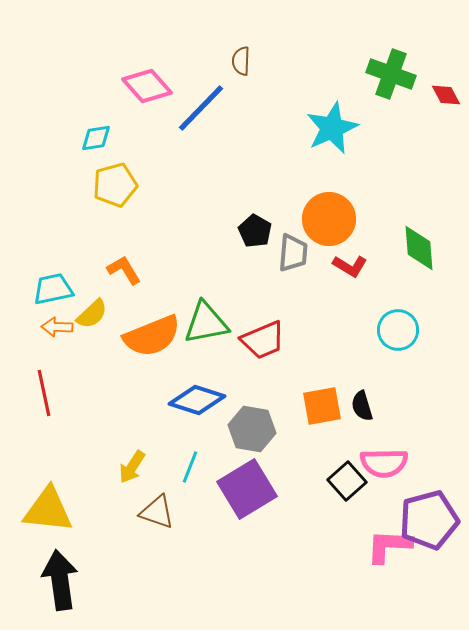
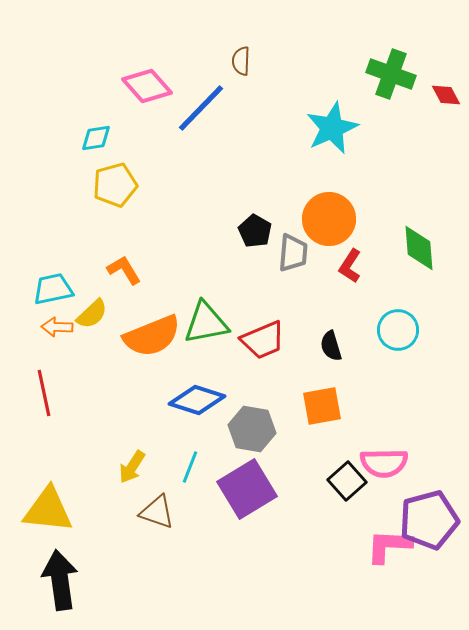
red L-shape: rotated 92 degrees clockwise
black semicircle: moved 31 px left, 60 px up
